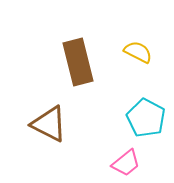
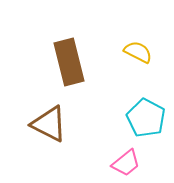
brown rectangle: moved 9 px left
